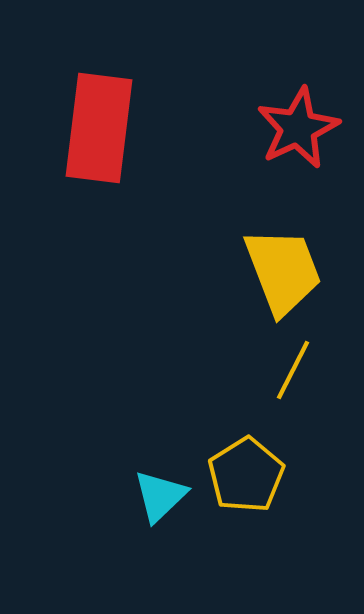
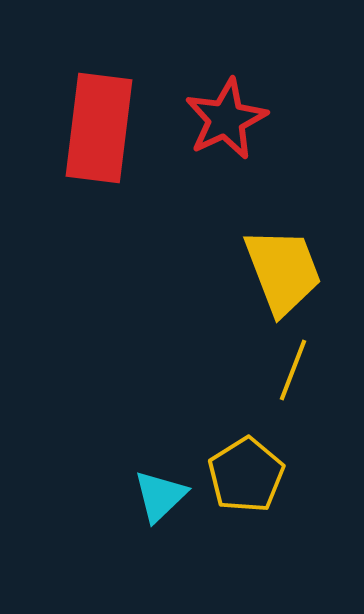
red star: moved 72 px left, 9 px up
yellow line: rotated 6 degrees counterclockwise
